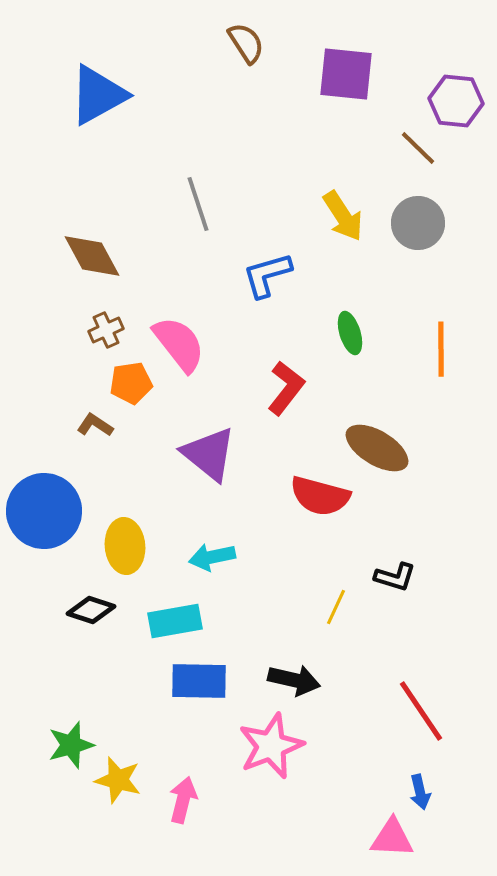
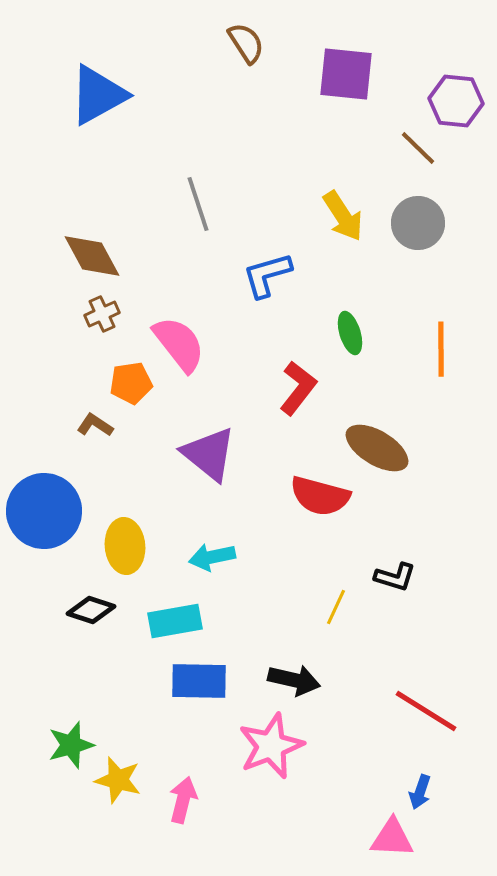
brown cross: moved 4 px left, 16 px up
red L-shape: moved 12 px right
red line: moved 5 px right; rotated 24 degrees counterclockwise
blue arrow: rotated 32 degrees clockwise
